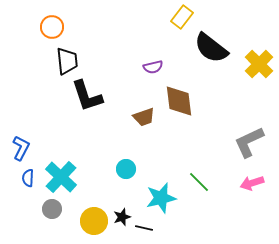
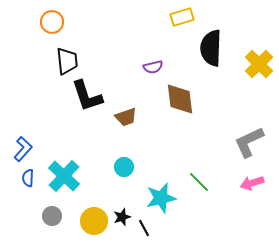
yellow rectangle: rotated 35 degrees clockwise
orange circle: moved 5 px up
black semicircle: rotated 54 degrees clockwise
brown diamond: moved 1 px right, 2 px up
brown trapezoid: moved 18 px left
blue L-shape: moved 2 px right, 1 px down; rotated 15 degrees clockwise
cyan circle: moved 2 px left, 2 px up
cyan cross: moved 3 px right, 1 px up
gray circle: moved 7 px down
black line: rotated 48 degrees clockwise
